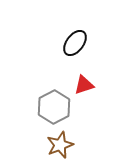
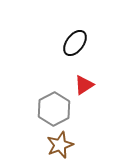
red triangle: rotated 15 degrees counterclockwise
gray hexagon: moved 2 px down
